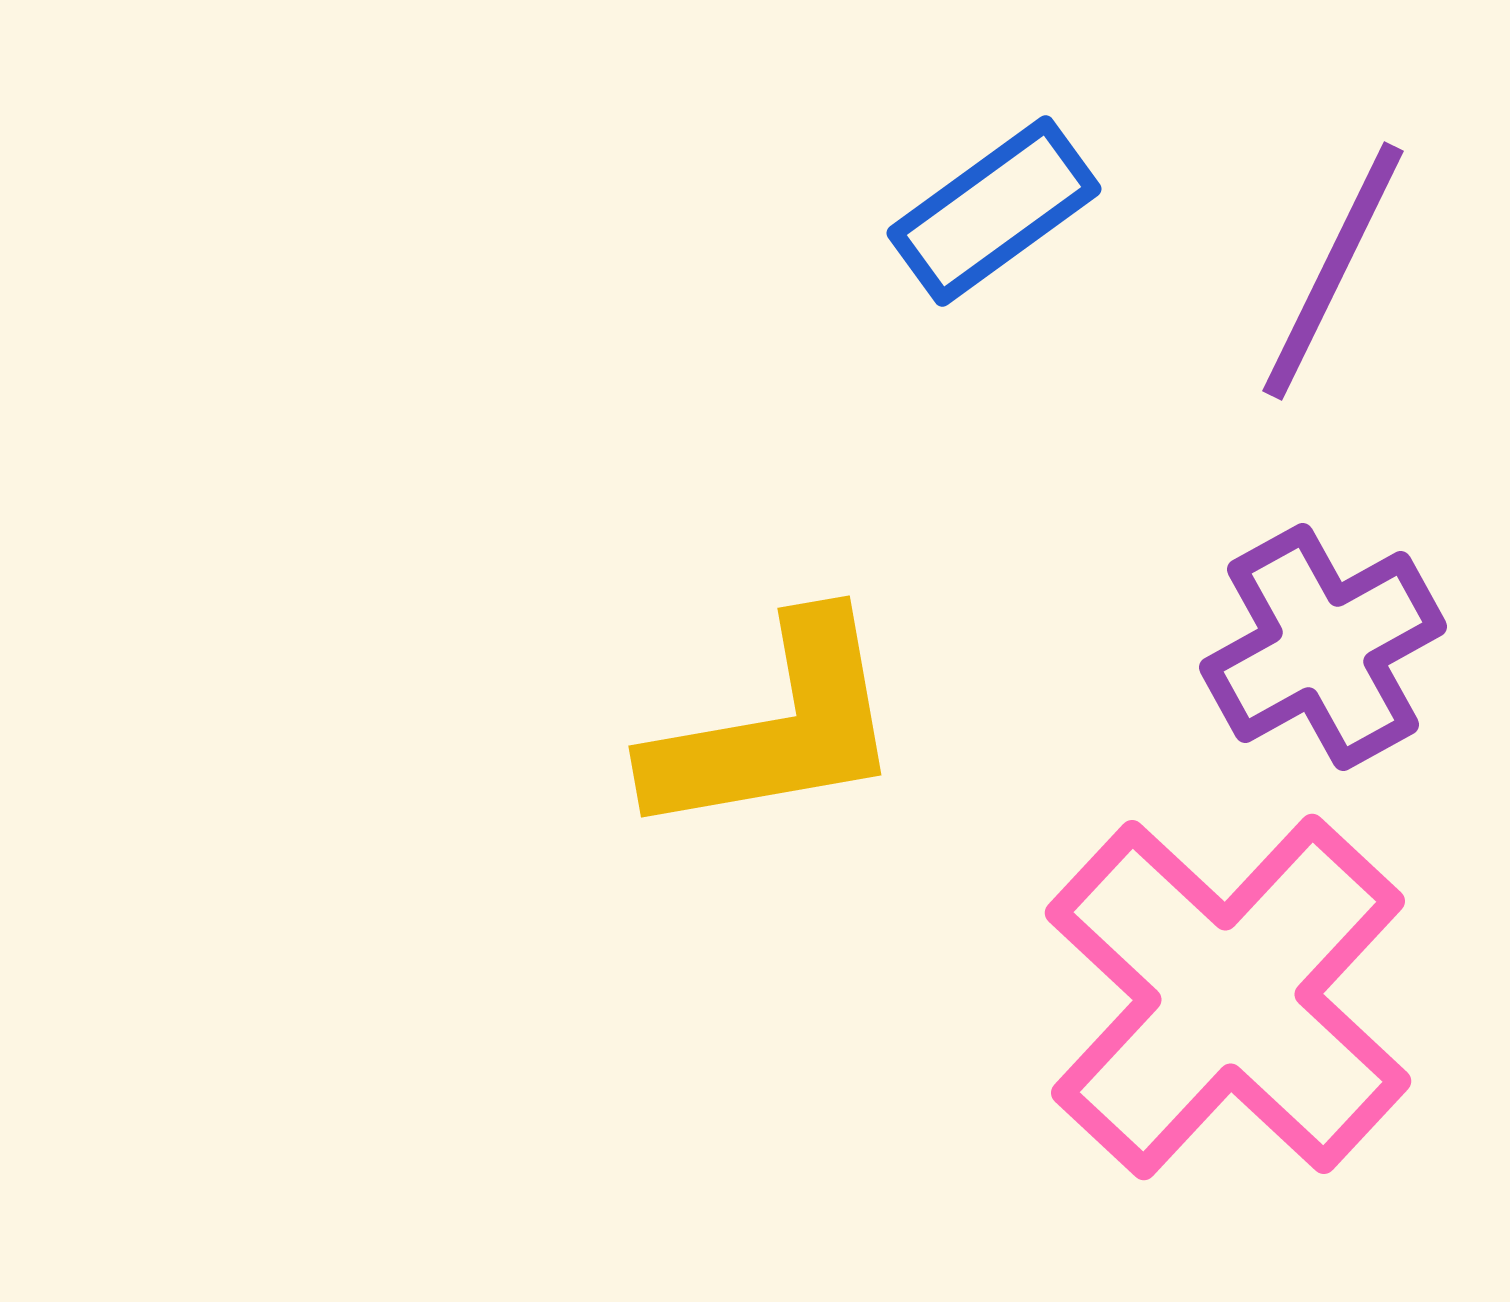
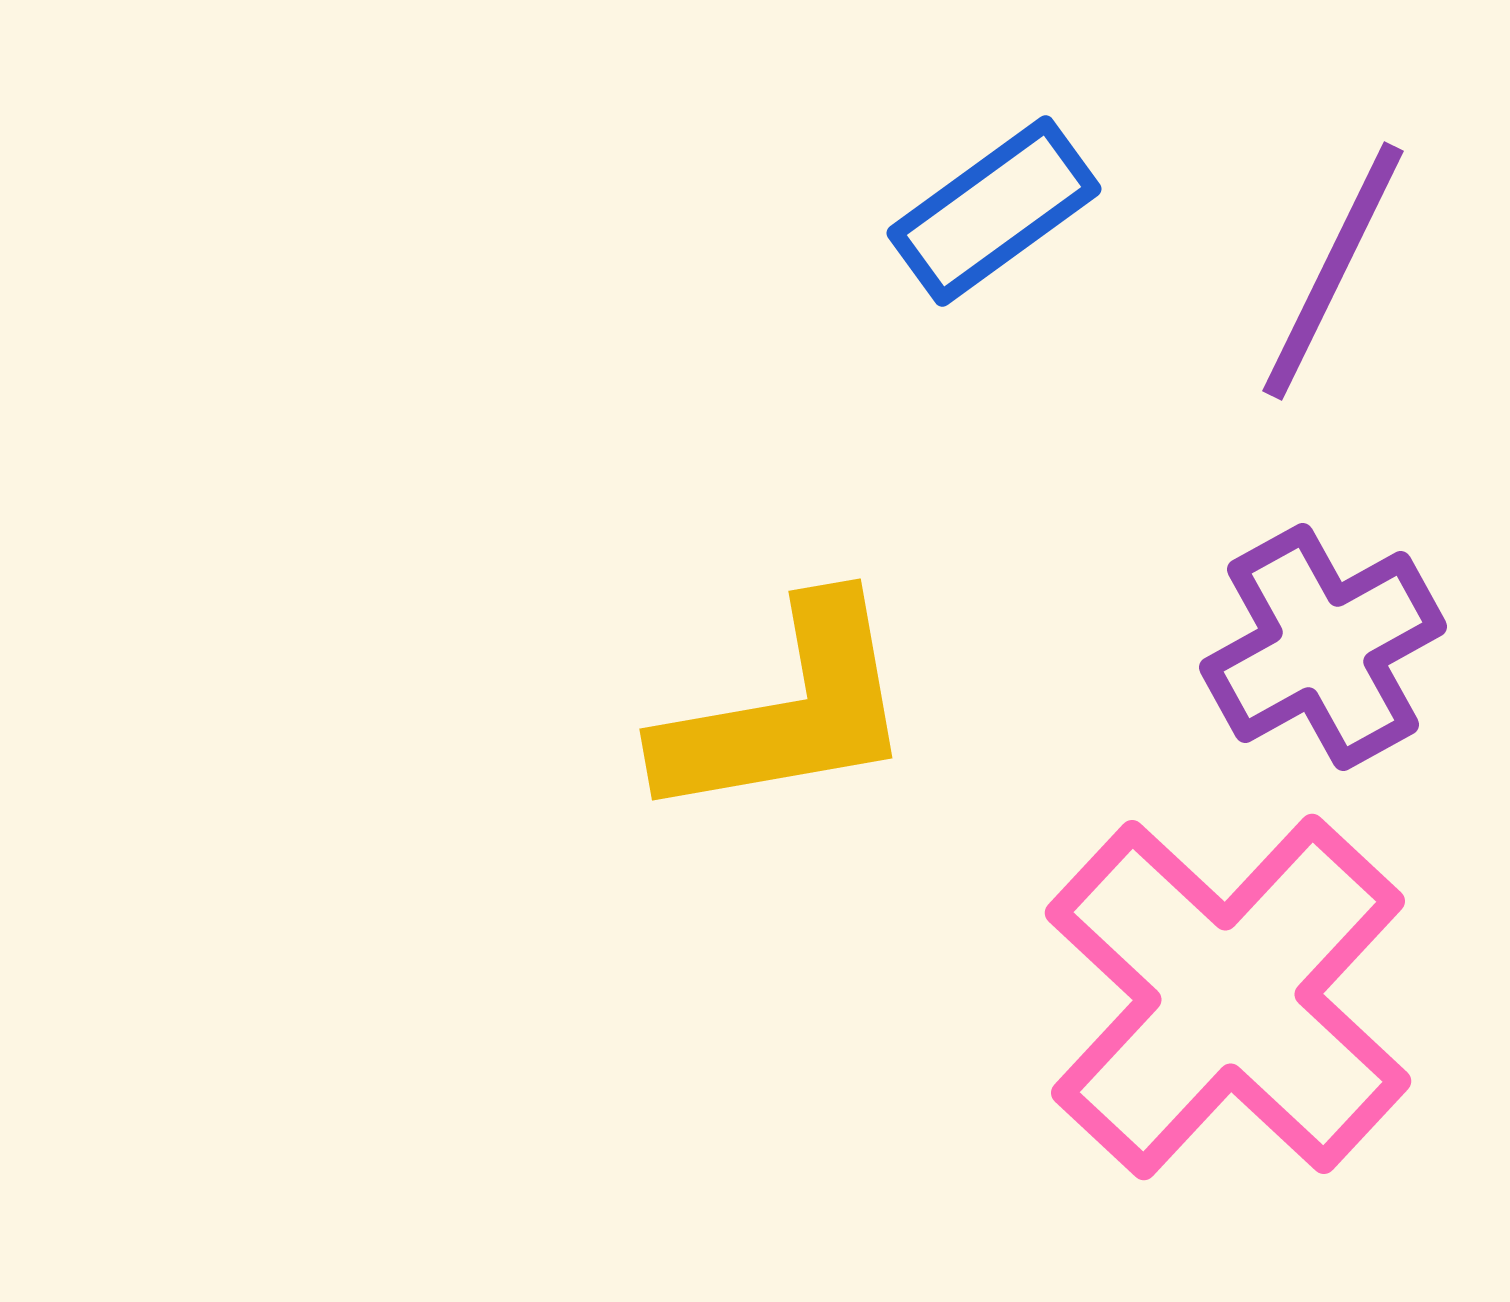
yellow L-shape: moved 11 px right, 17 px up
